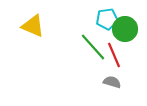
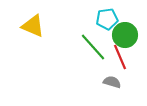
green circle: moved 6 px down
red line: moved 6 px right, 2 px down
